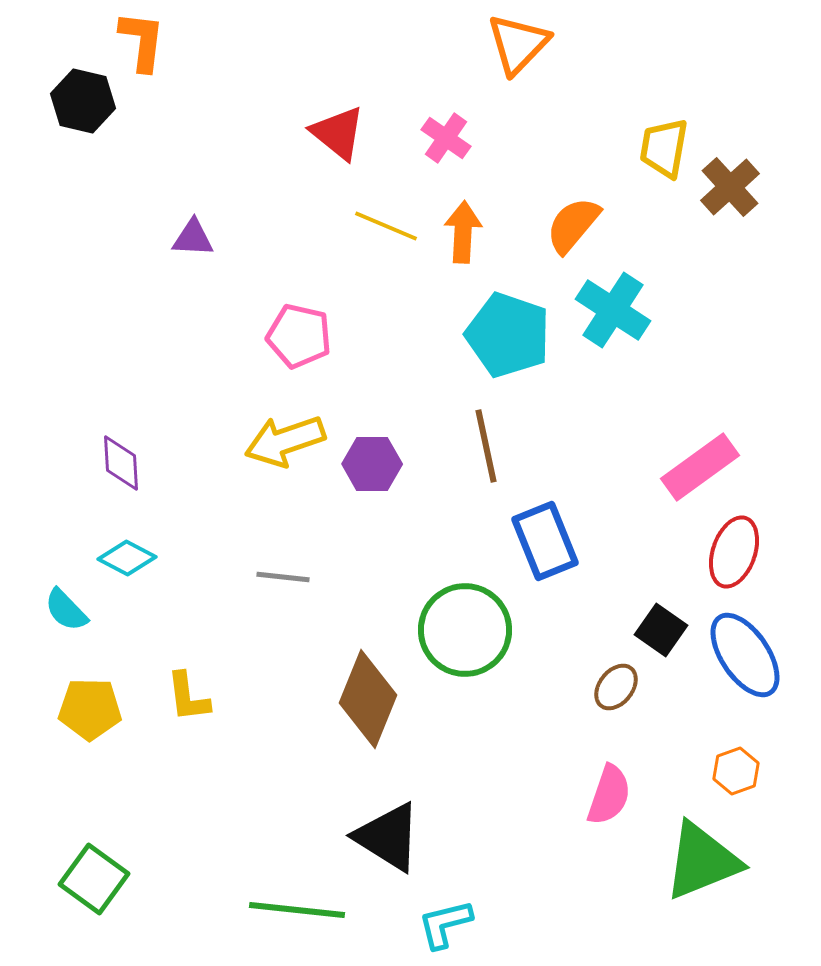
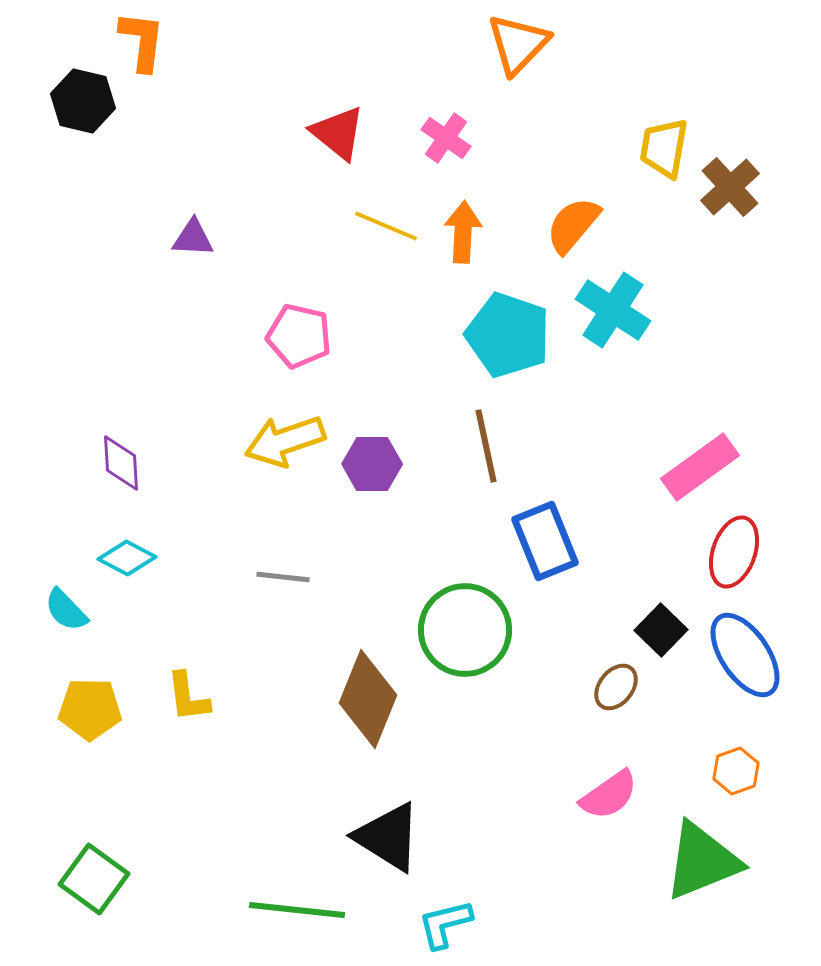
black square: rotated 9 degrees clockwise
pink semicircle: rotated 36 degrees clockwise
